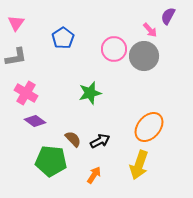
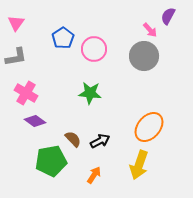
pink circle: moved 20 px left
green star: rotated 20 degrees clockwise
green pentagon: rotated 16 degrees counterclockwise
